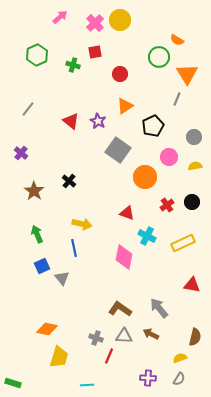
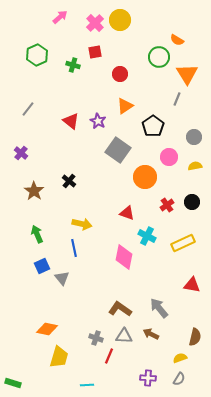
black pentagon at (153, 126): rotated 10 degrees counterclockwise
